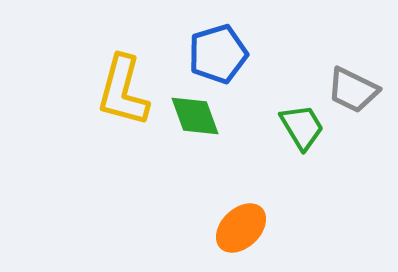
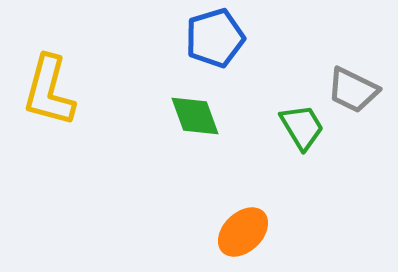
blue pentagon: moved 3 px left, 16 px up
yellow L-shape: moved 74 px left
orange ellipse: moved 2 px right, 4 px down
